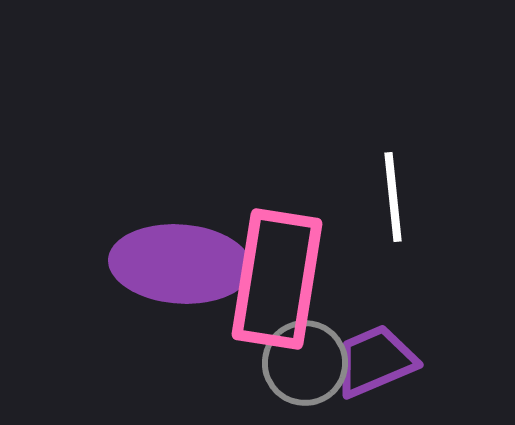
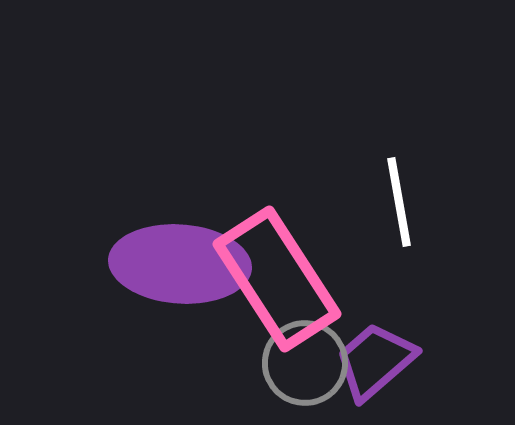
white line: moved 6 px right, 5 px down; rotated 4 degrees counterclockwise
pink rectangle: rotated 42 degrees counterclockwise
purple trapezoid: rotated 18 degrees counterclockwise
